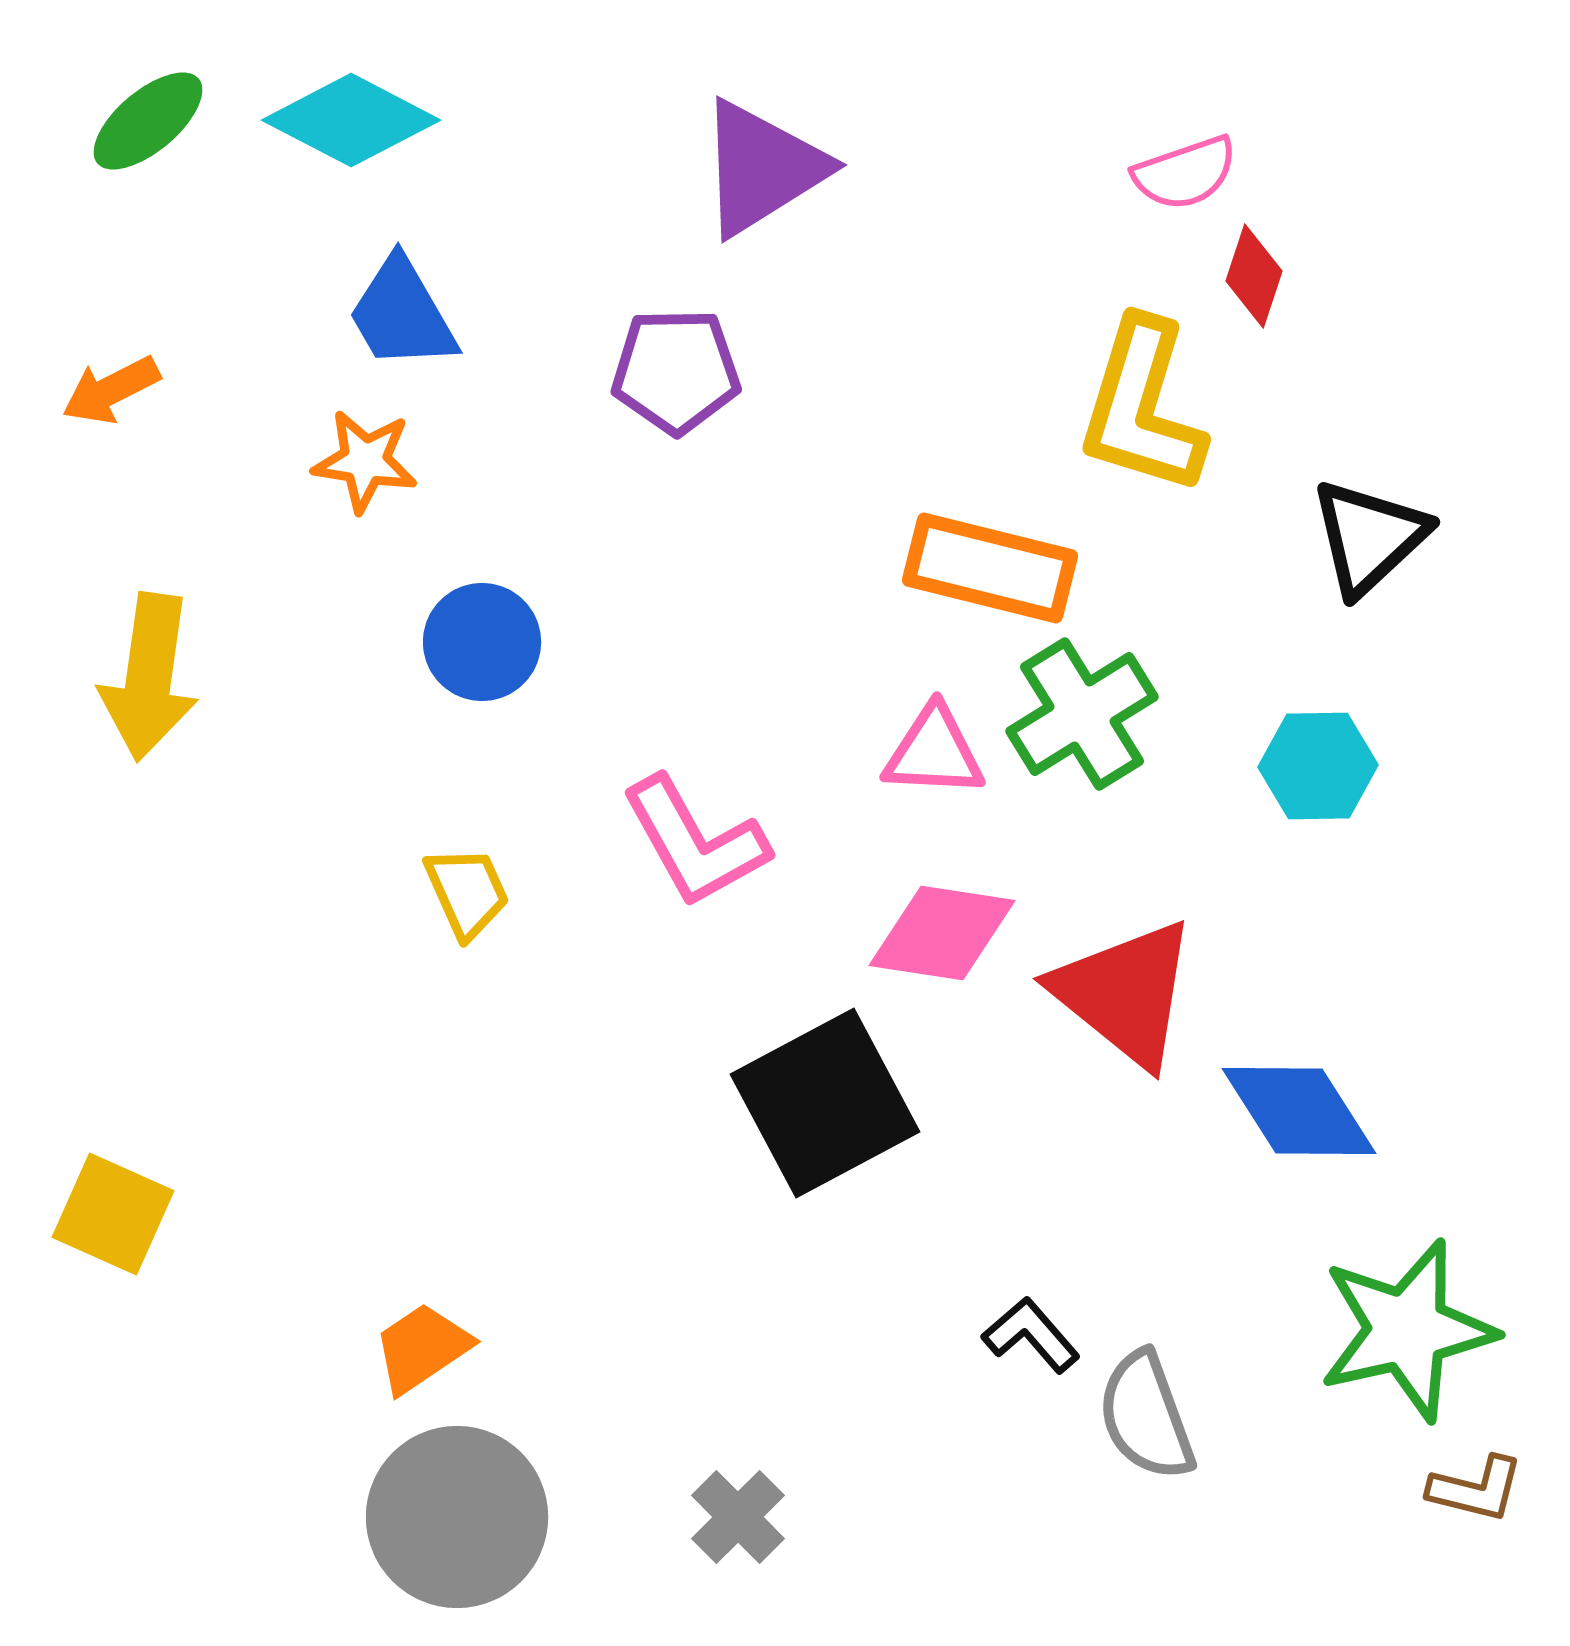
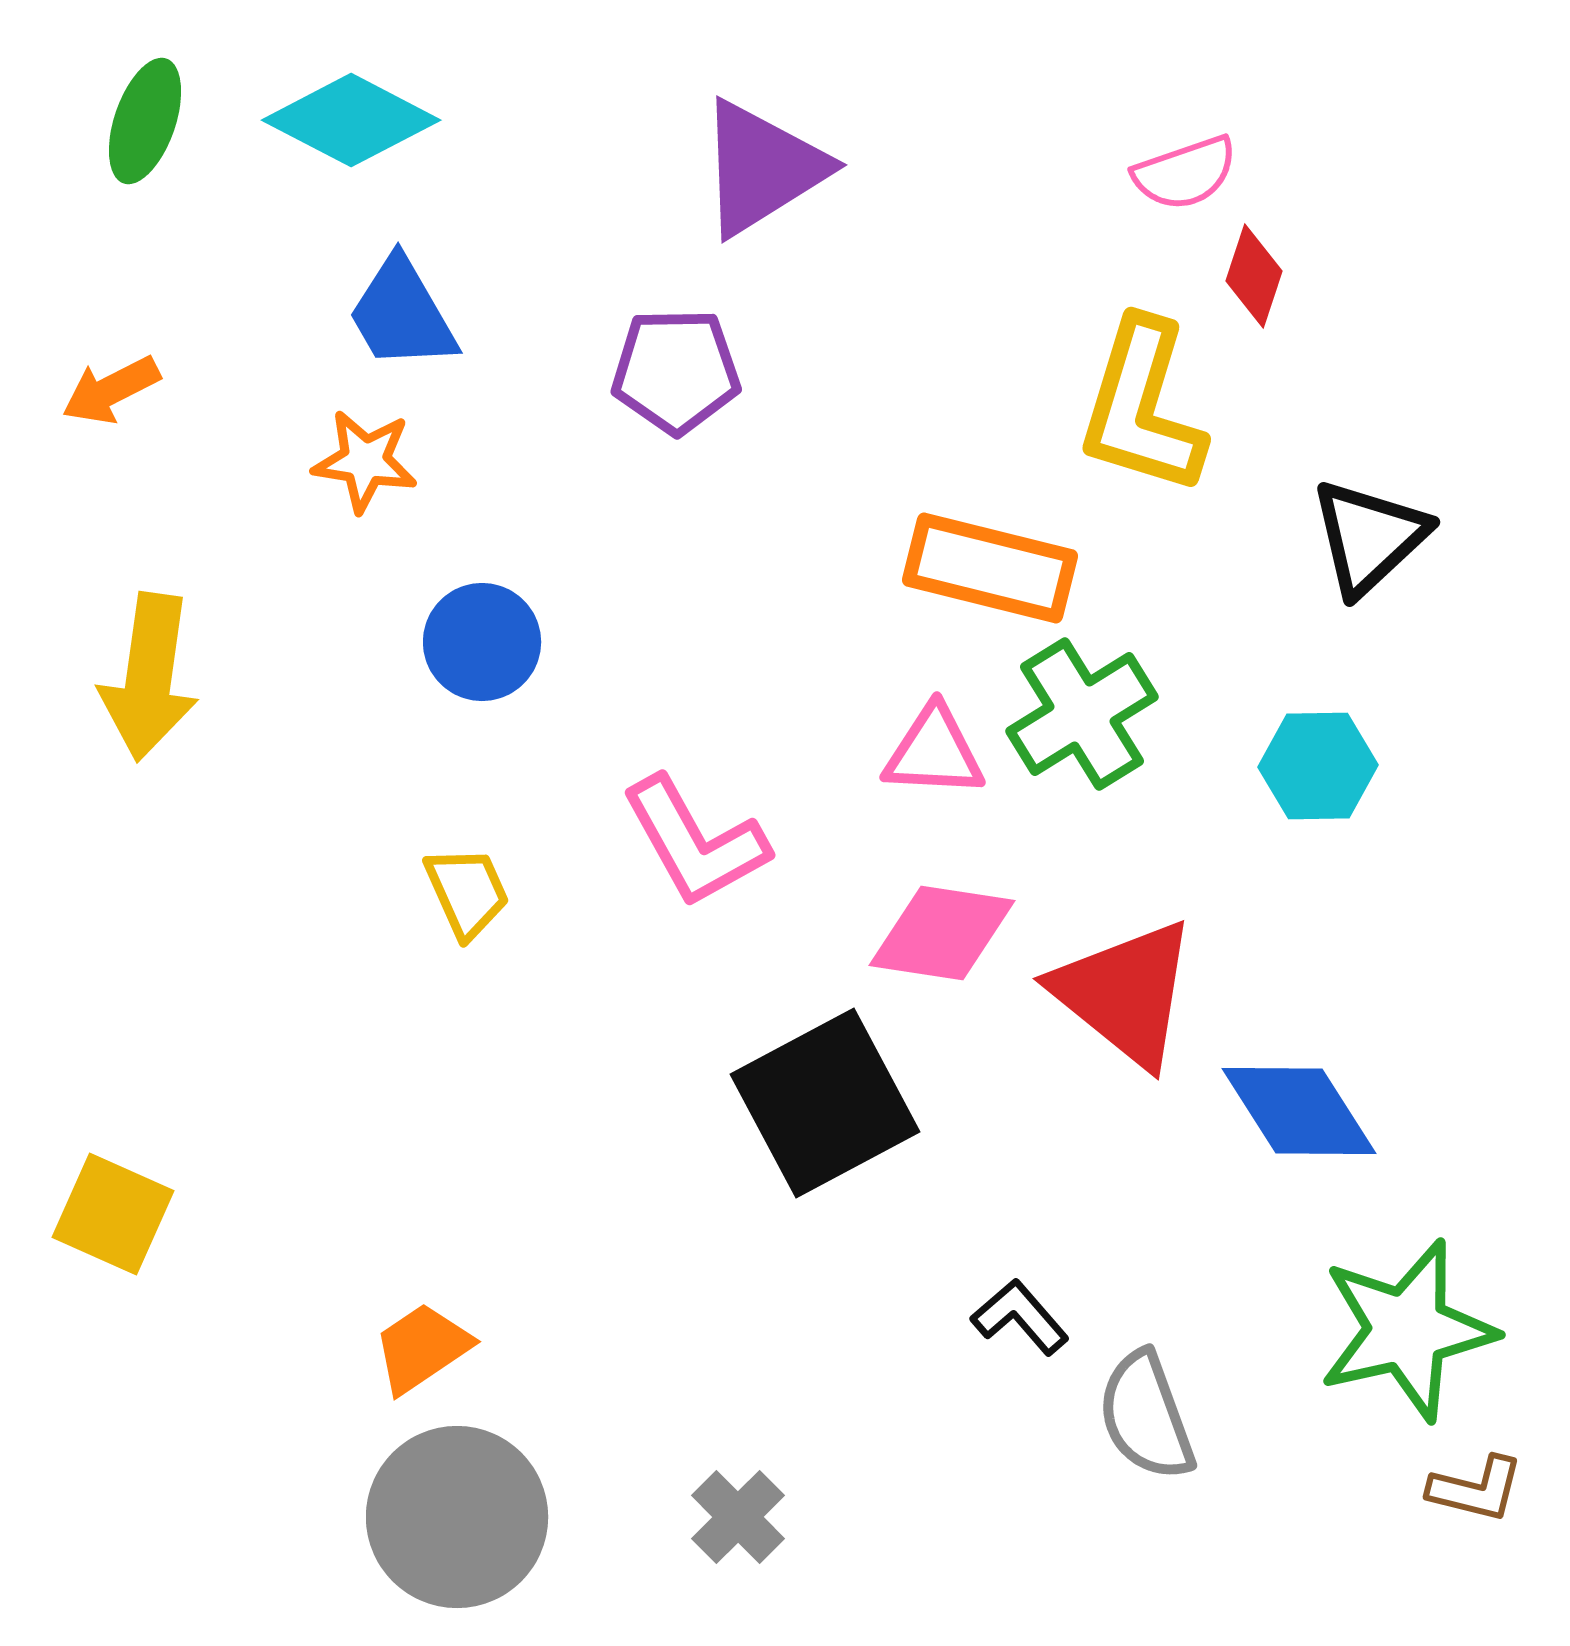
green ellipse: moved 3 px left; rotated 31 degrees counterclockwise
black L-shape: moved 11 px left, 18 px up
